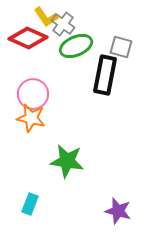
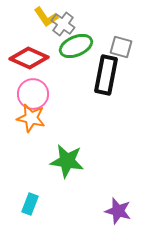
red diamond: moved 1 px right, 20 px down
black rectangle: moved 1 px right
